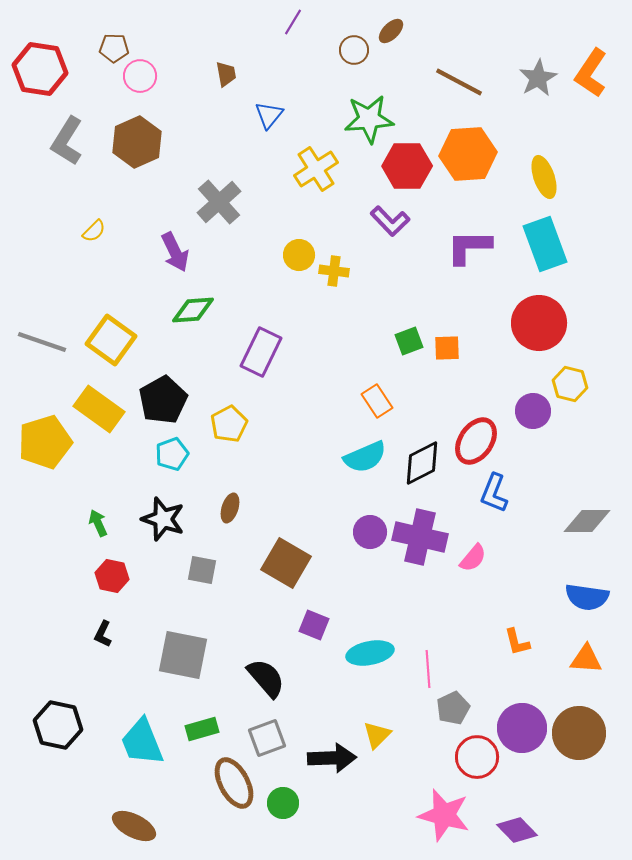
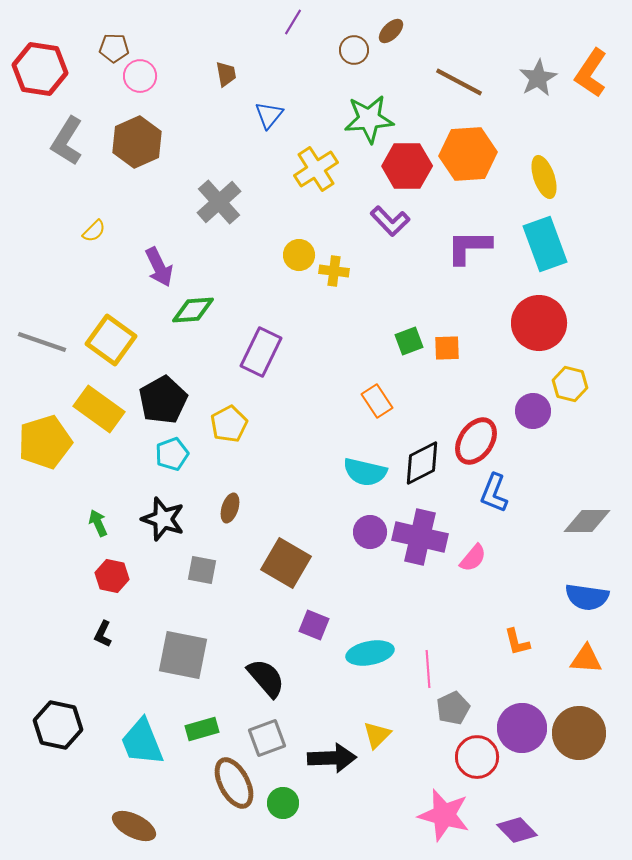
purple arrow at (175, 252): moved 16 px left, 15 px down
cyan semicircle at (365, 457): moved 15 px down; rotated 36 degrees clockwise
